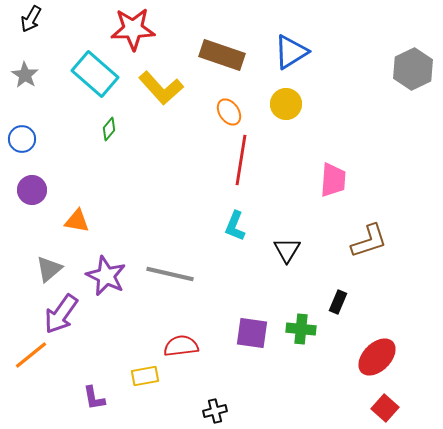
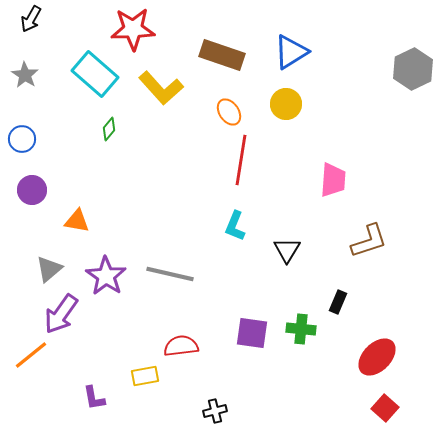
purple star: rotated 9 degrees clockwise
